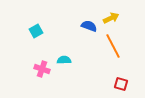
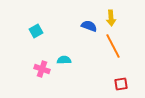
yellow arrow: rotated 112 degrees clockwise
red square: rotated 24 degrees counterclockwise
